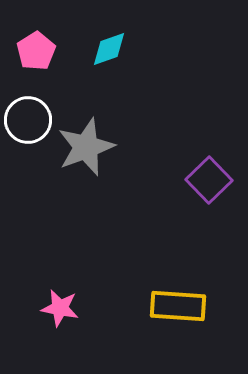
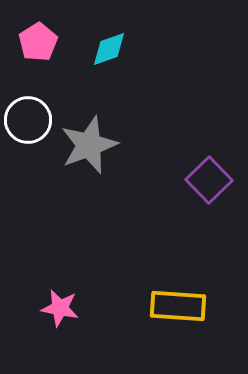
pink pentagon: moved 2 px right, 9 px up
gray star: moved 3 px right, 2 px up
